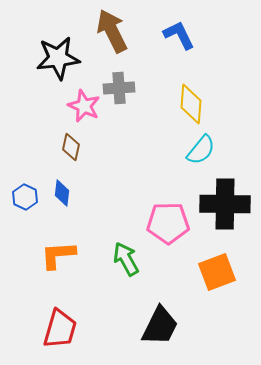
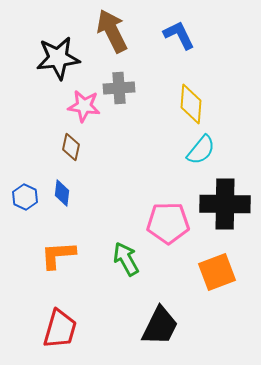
pink star: rotated 16 degrees counterclockwise
